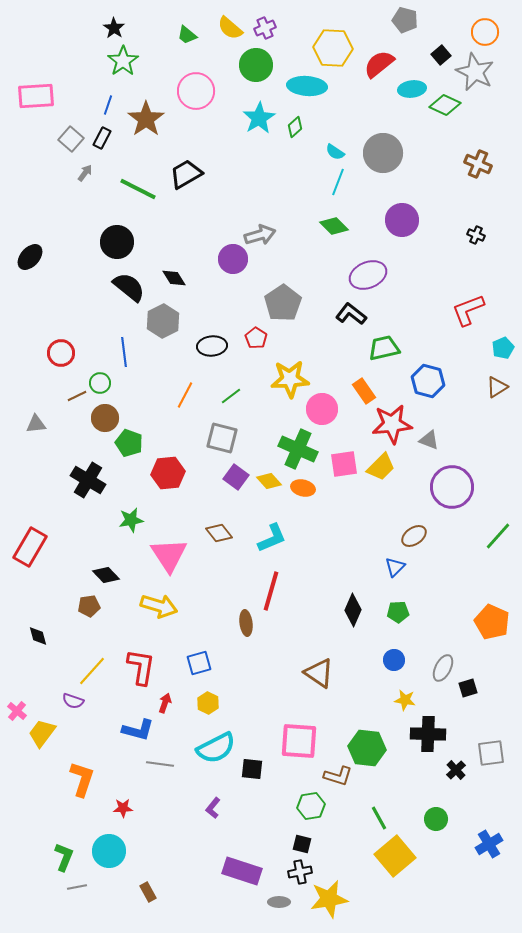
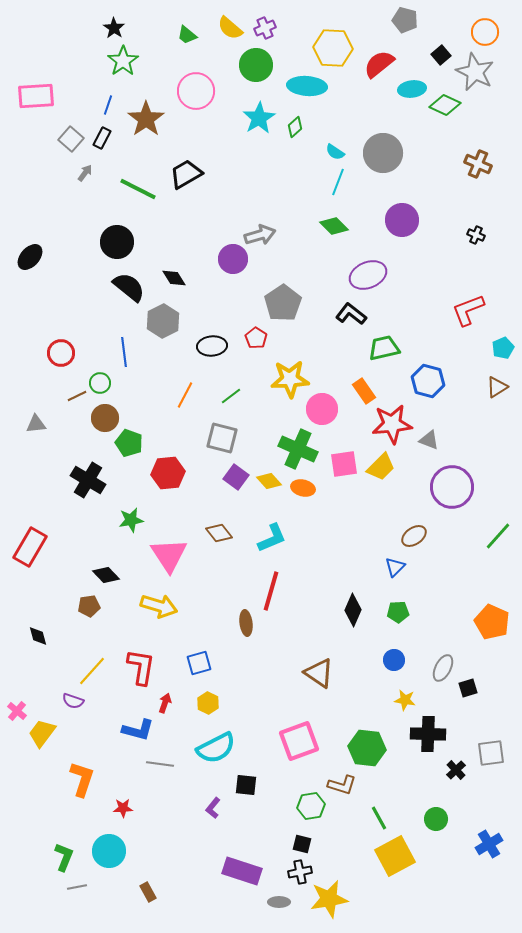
pink square at (299, 741): rotated 24 degrees counterclockwise
black square at (252, 769): moved 6 px left, 16 px down
brown L-shape at (338, 776): moved 4 px right, 9 px down
yellow square at (395, 856): rotated 12 degrees clockwise
